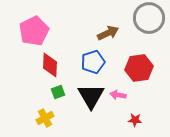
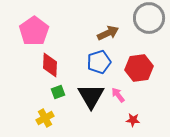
pink pentagon: rotated 8 degrees counterclockwise
blue pentagon: moved 6 px right
pink arrow: rotated 42 degrees clockwise
red star: moved 2 px left
